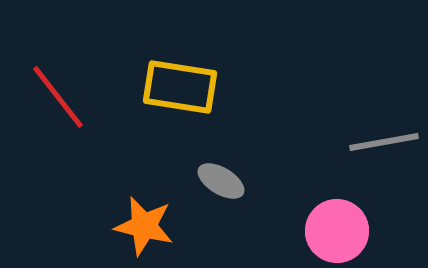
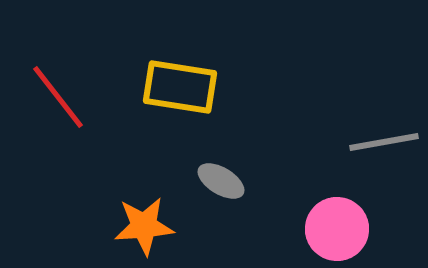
orange star: rotated 18 degrees counterclockwise
pink circle: moved 2 px up
